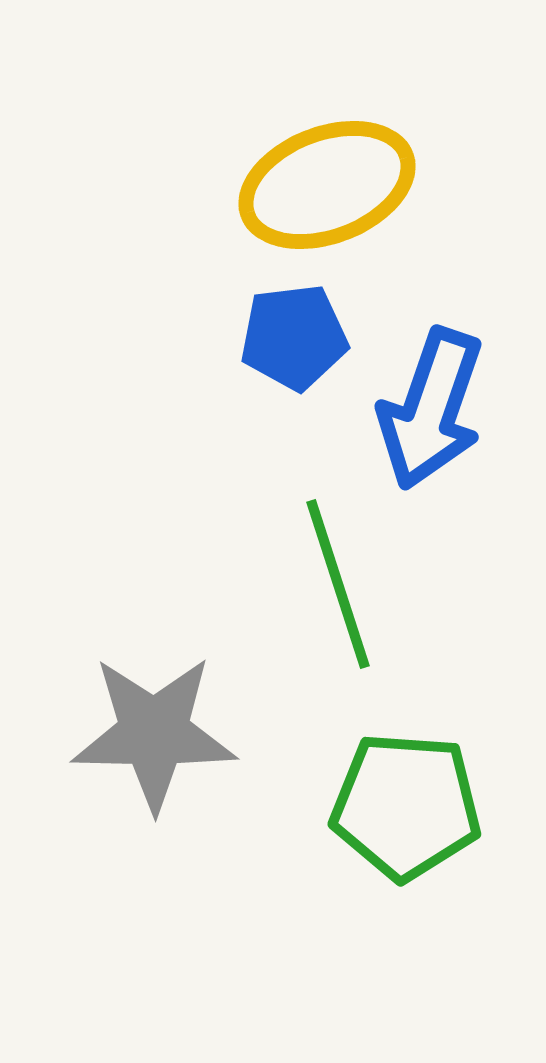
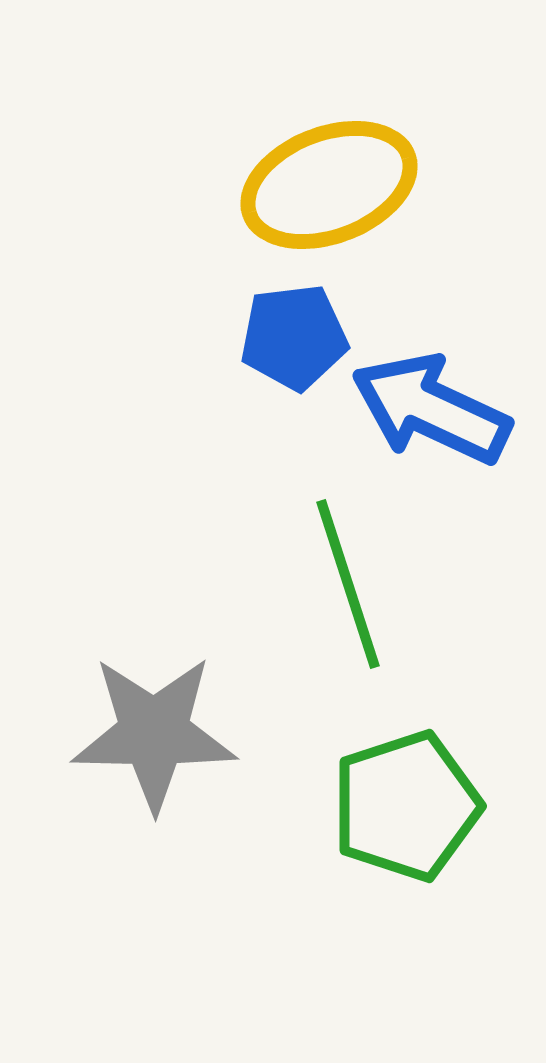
yellow ellipse: moved 2 px right
blue arrow: rotated 96 degrees clockwise
green line: moved 10 px right
green pentagon: rotated 22 degrees counterclockwise
